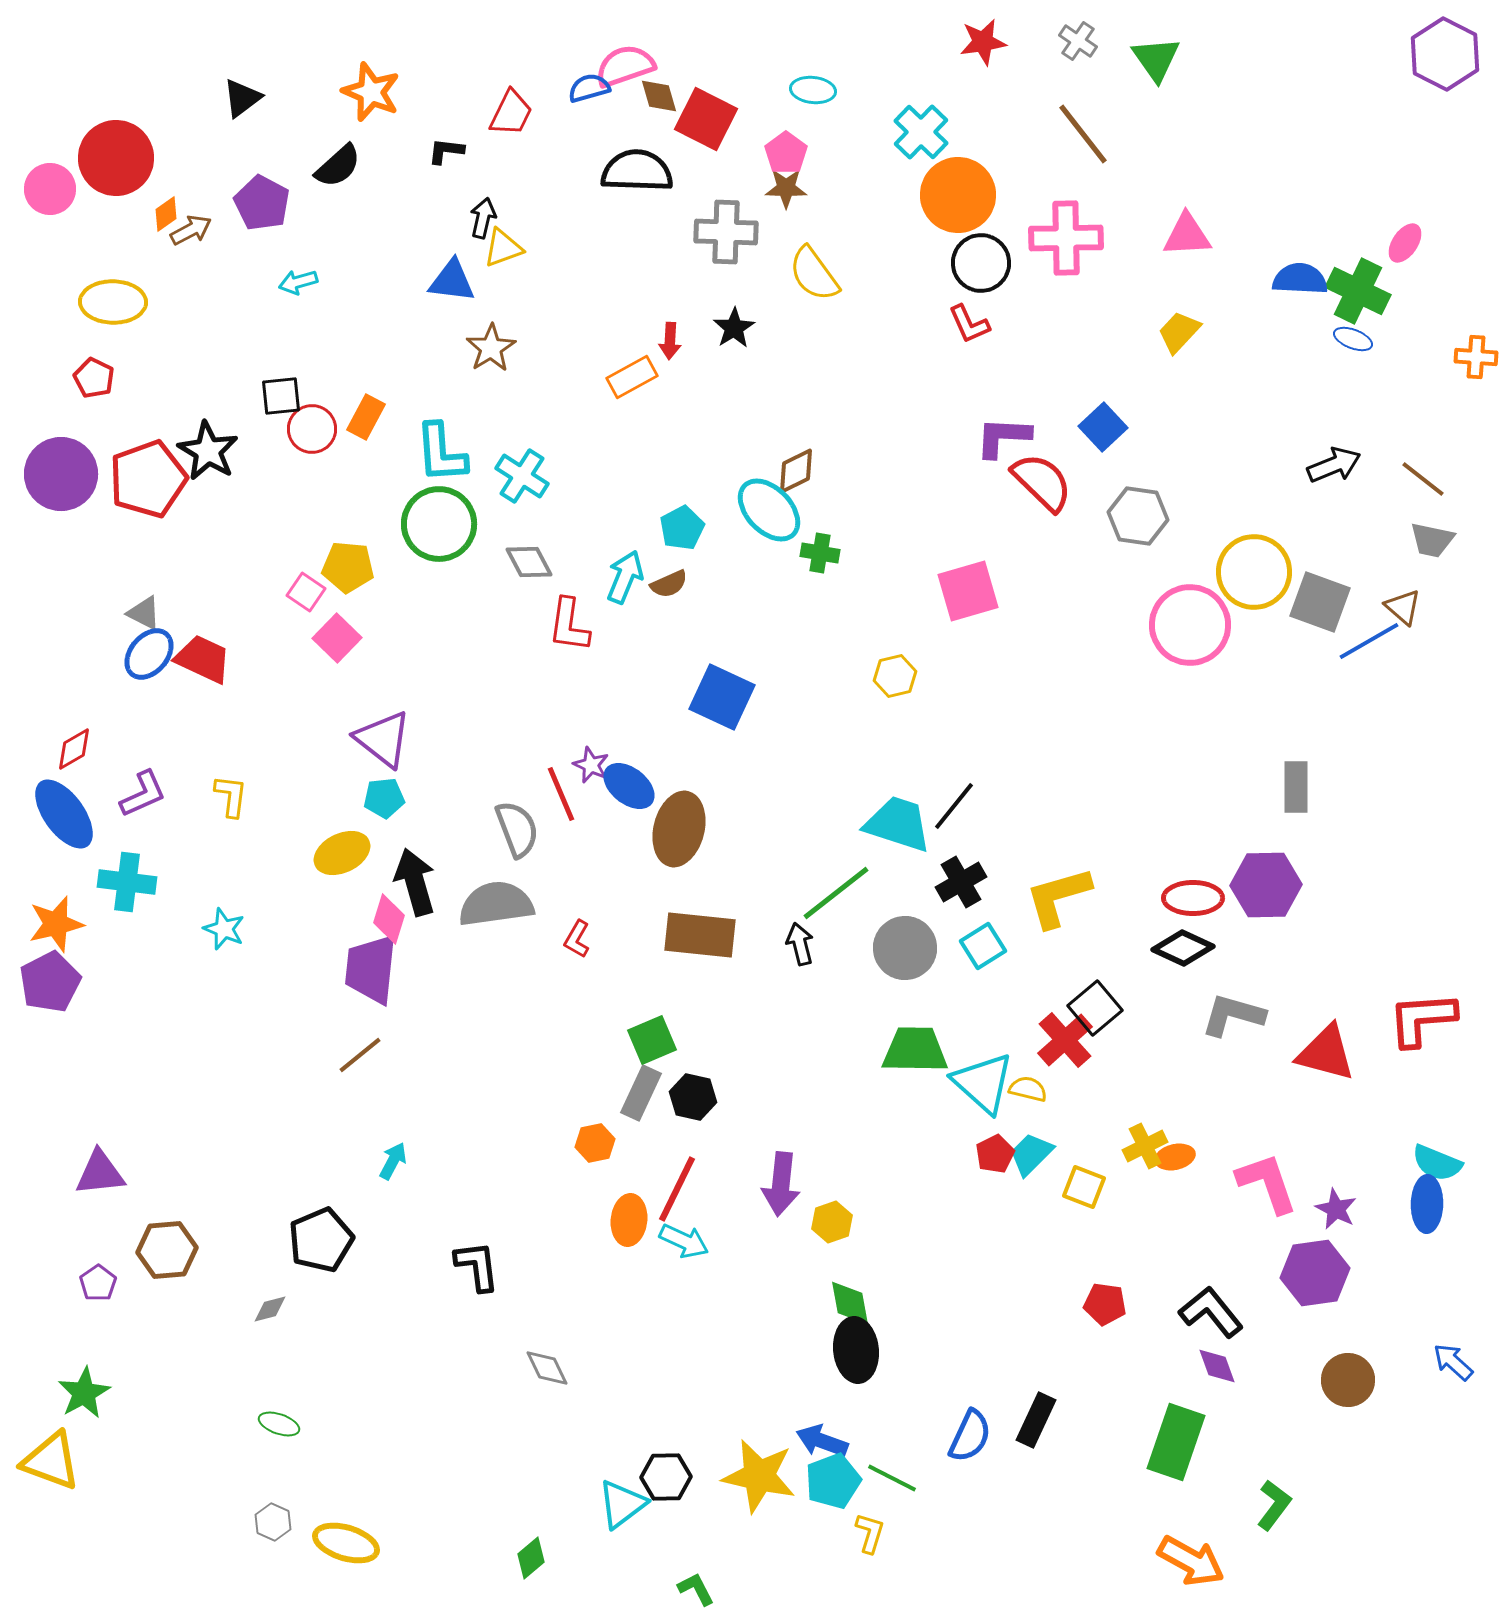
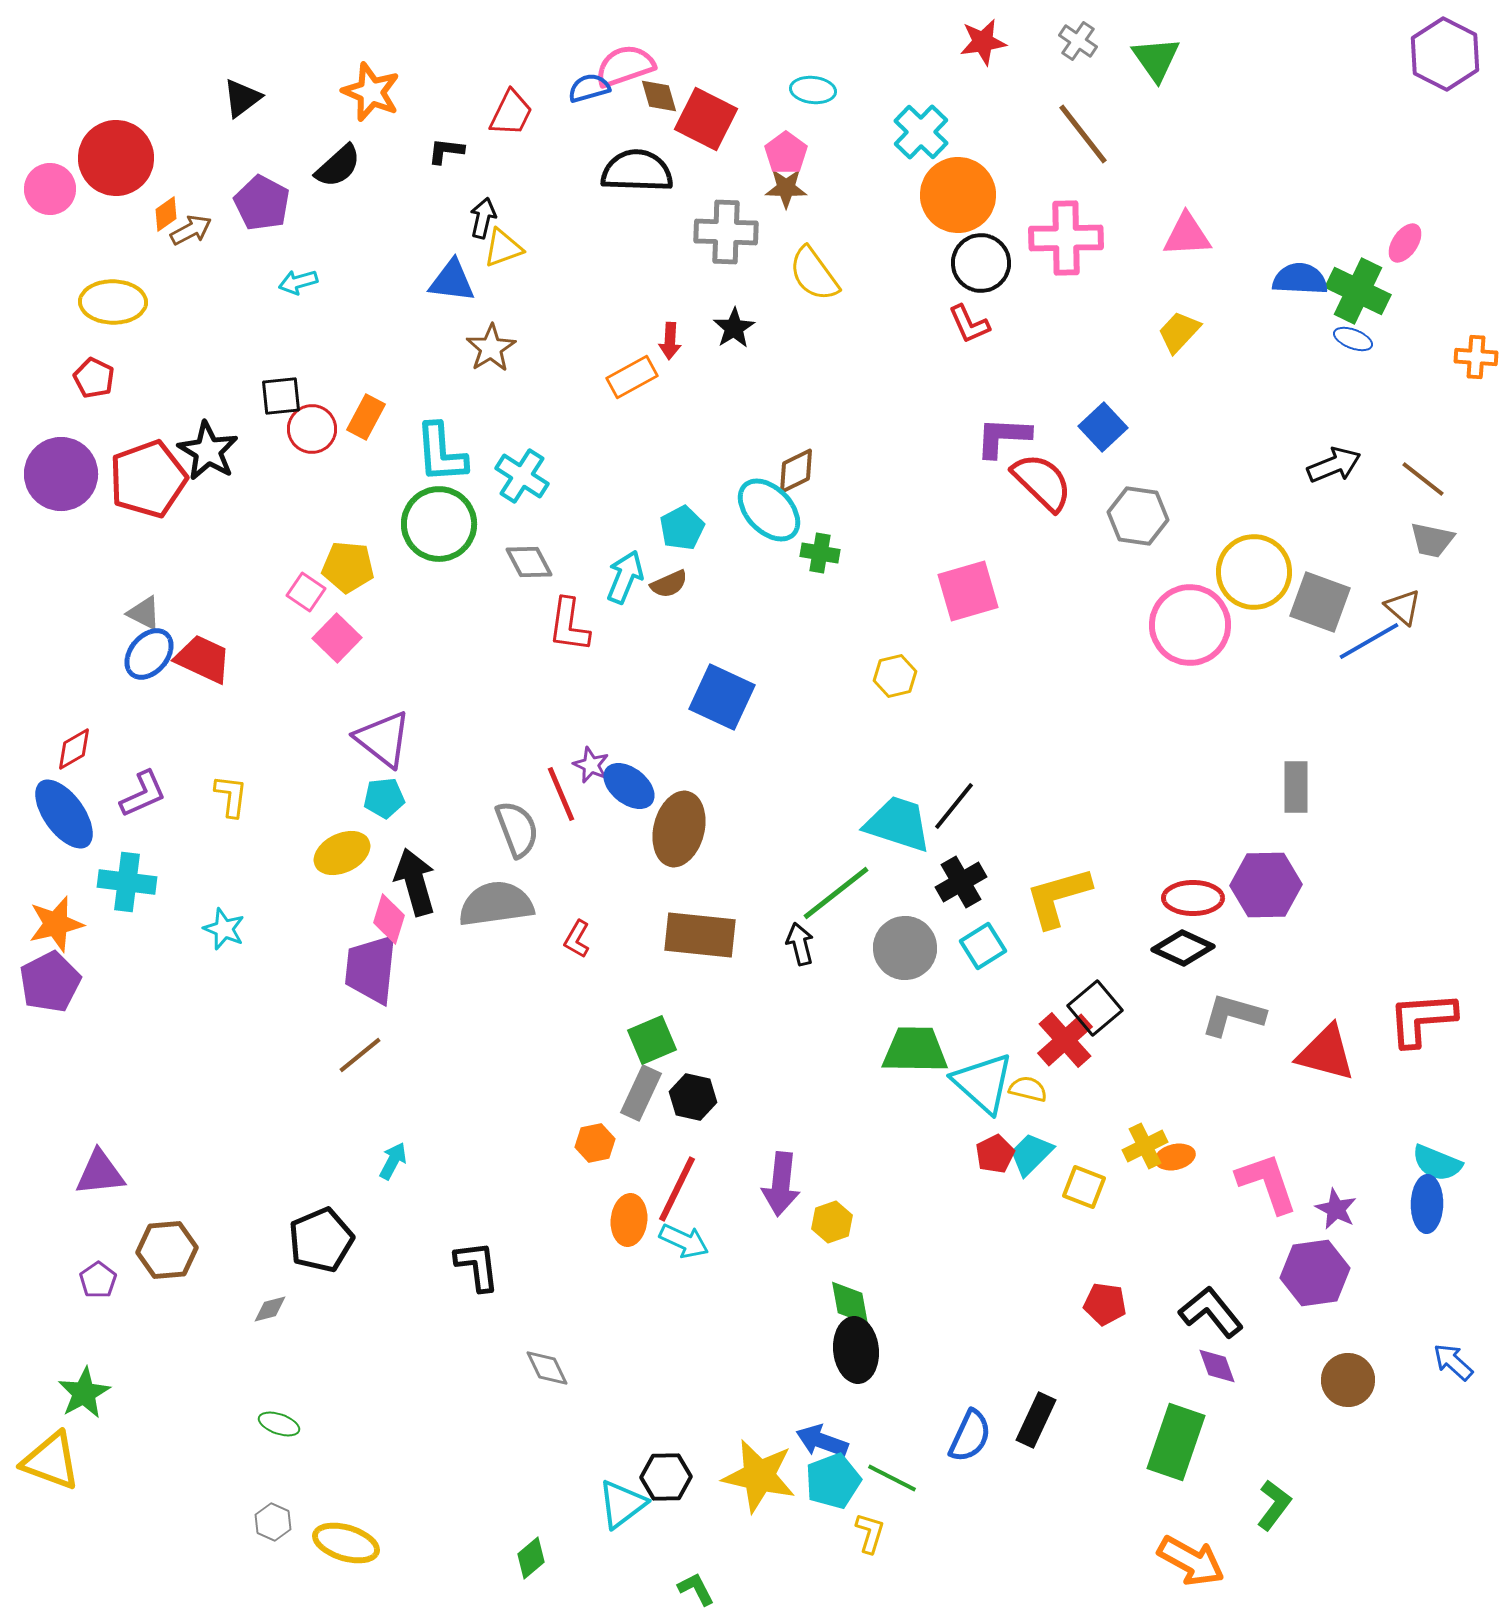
purple pentagon at (98, 1283): moved 3 px up
